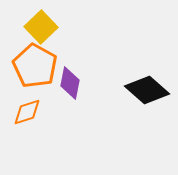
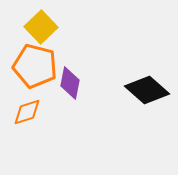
orange pentagon: rotated 15 degrees counterclockwise
